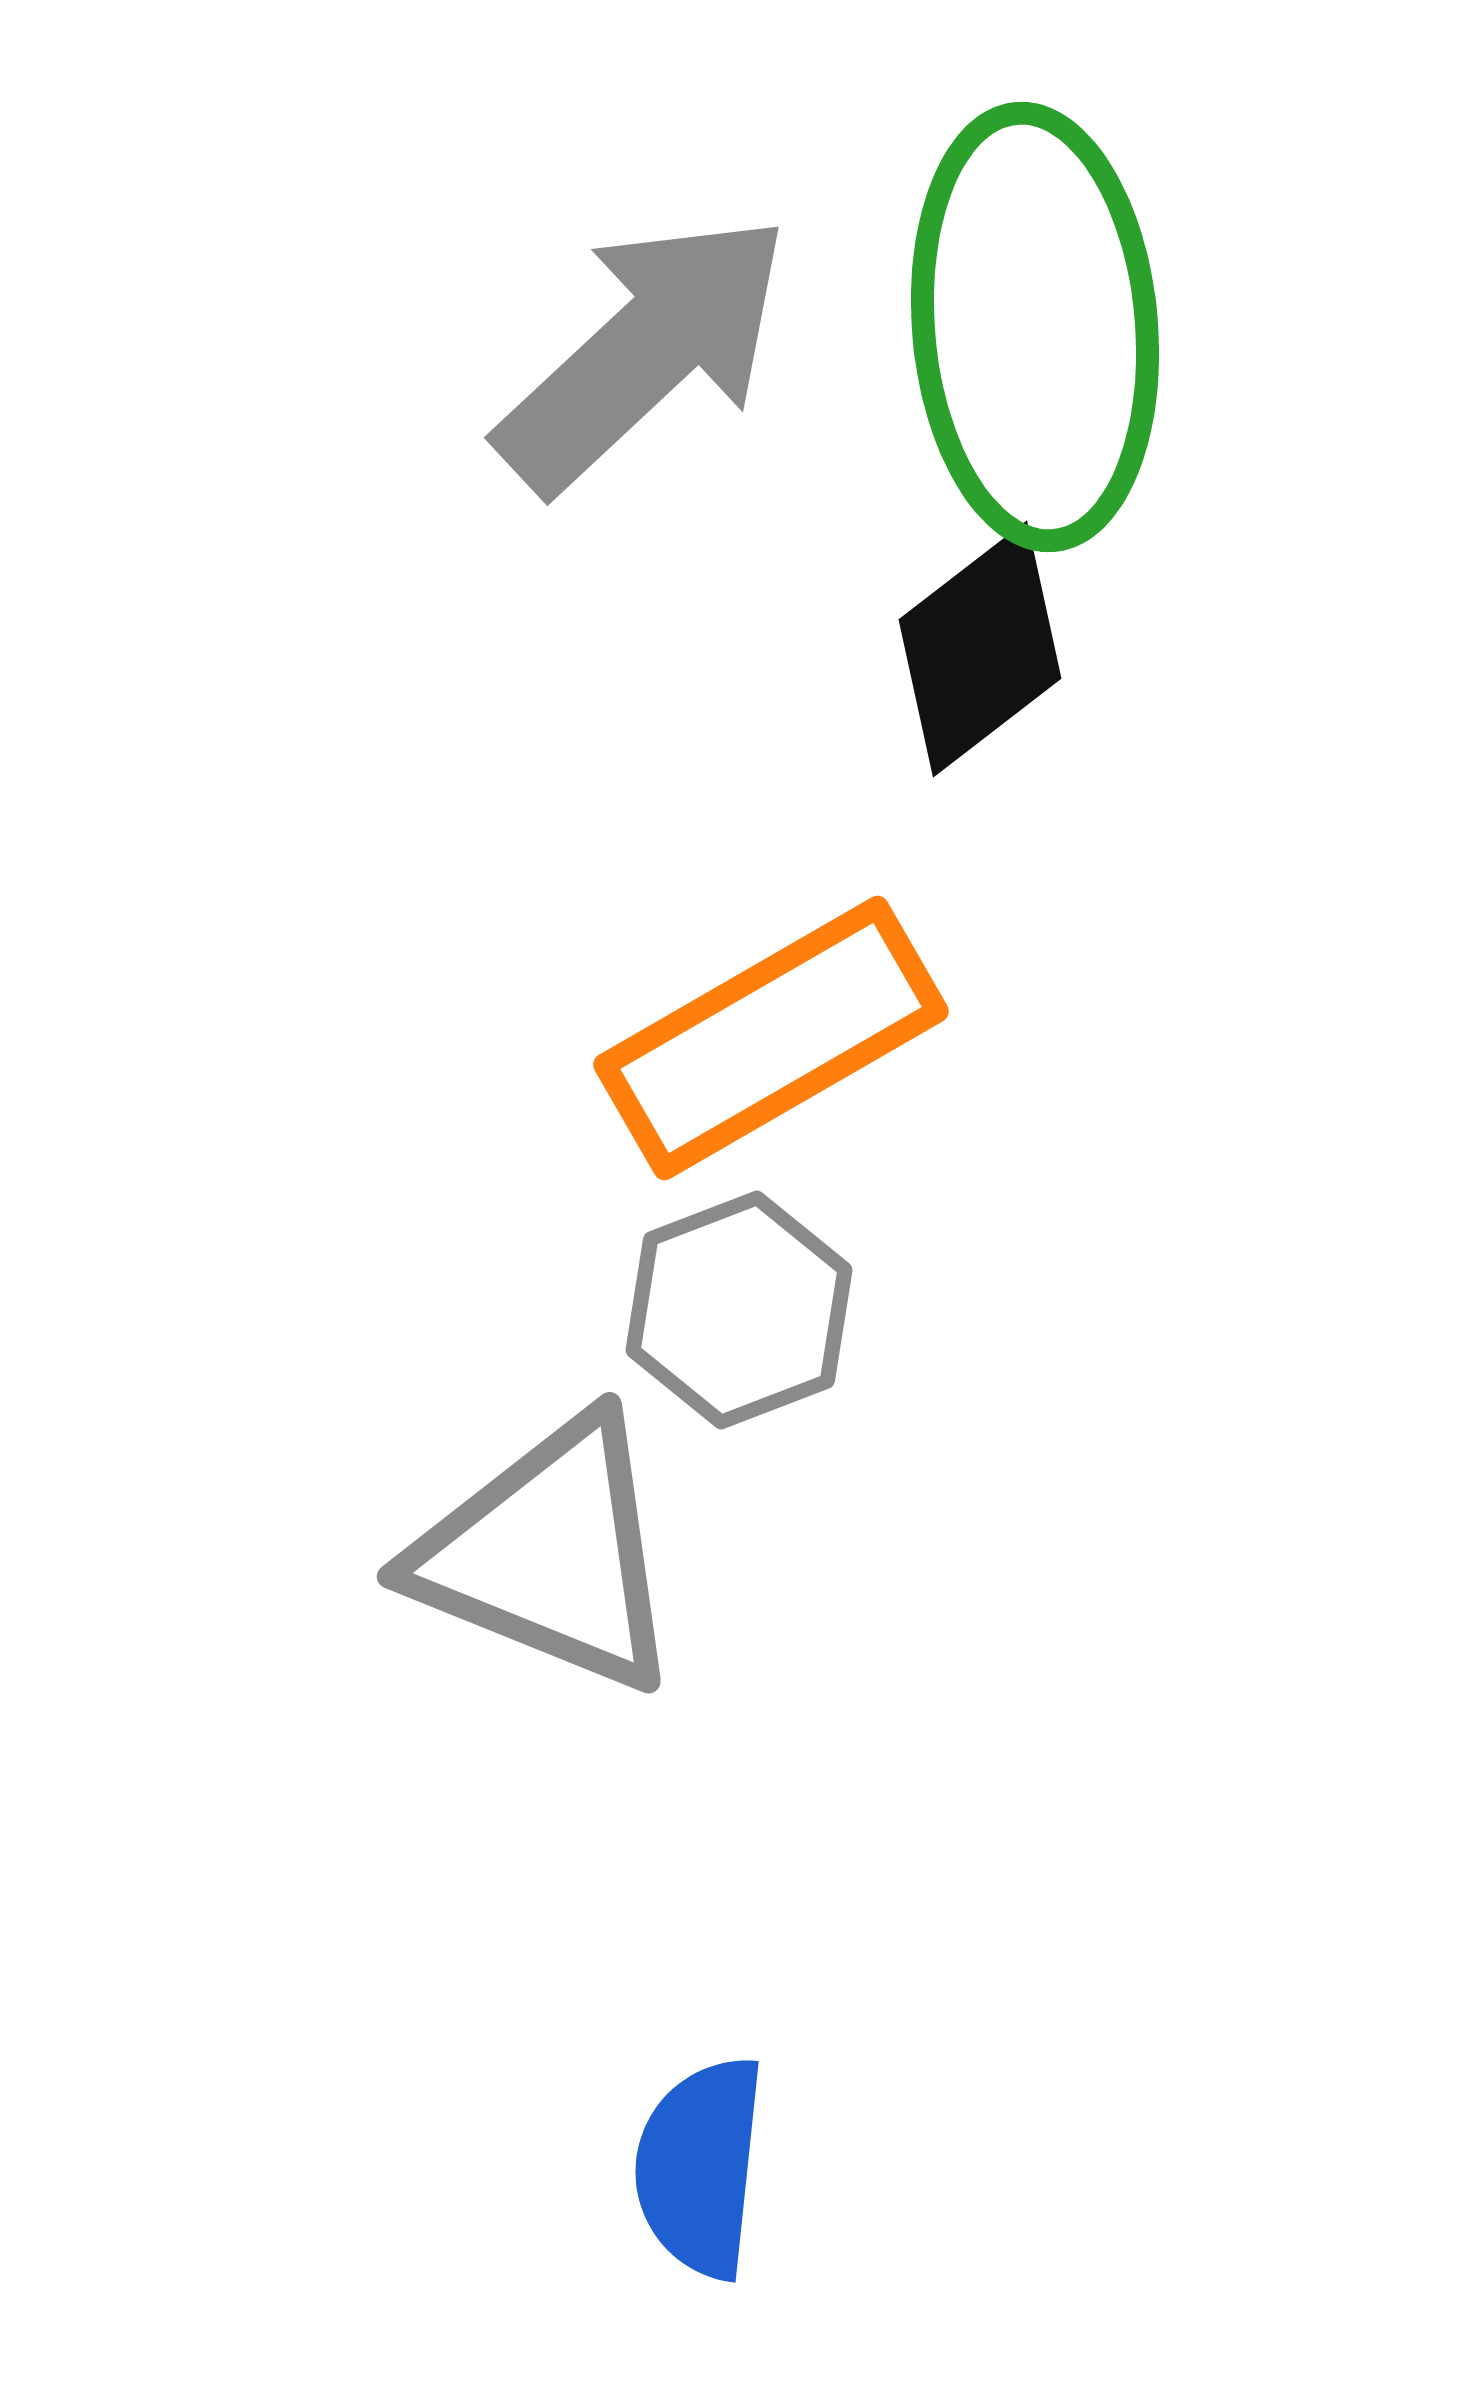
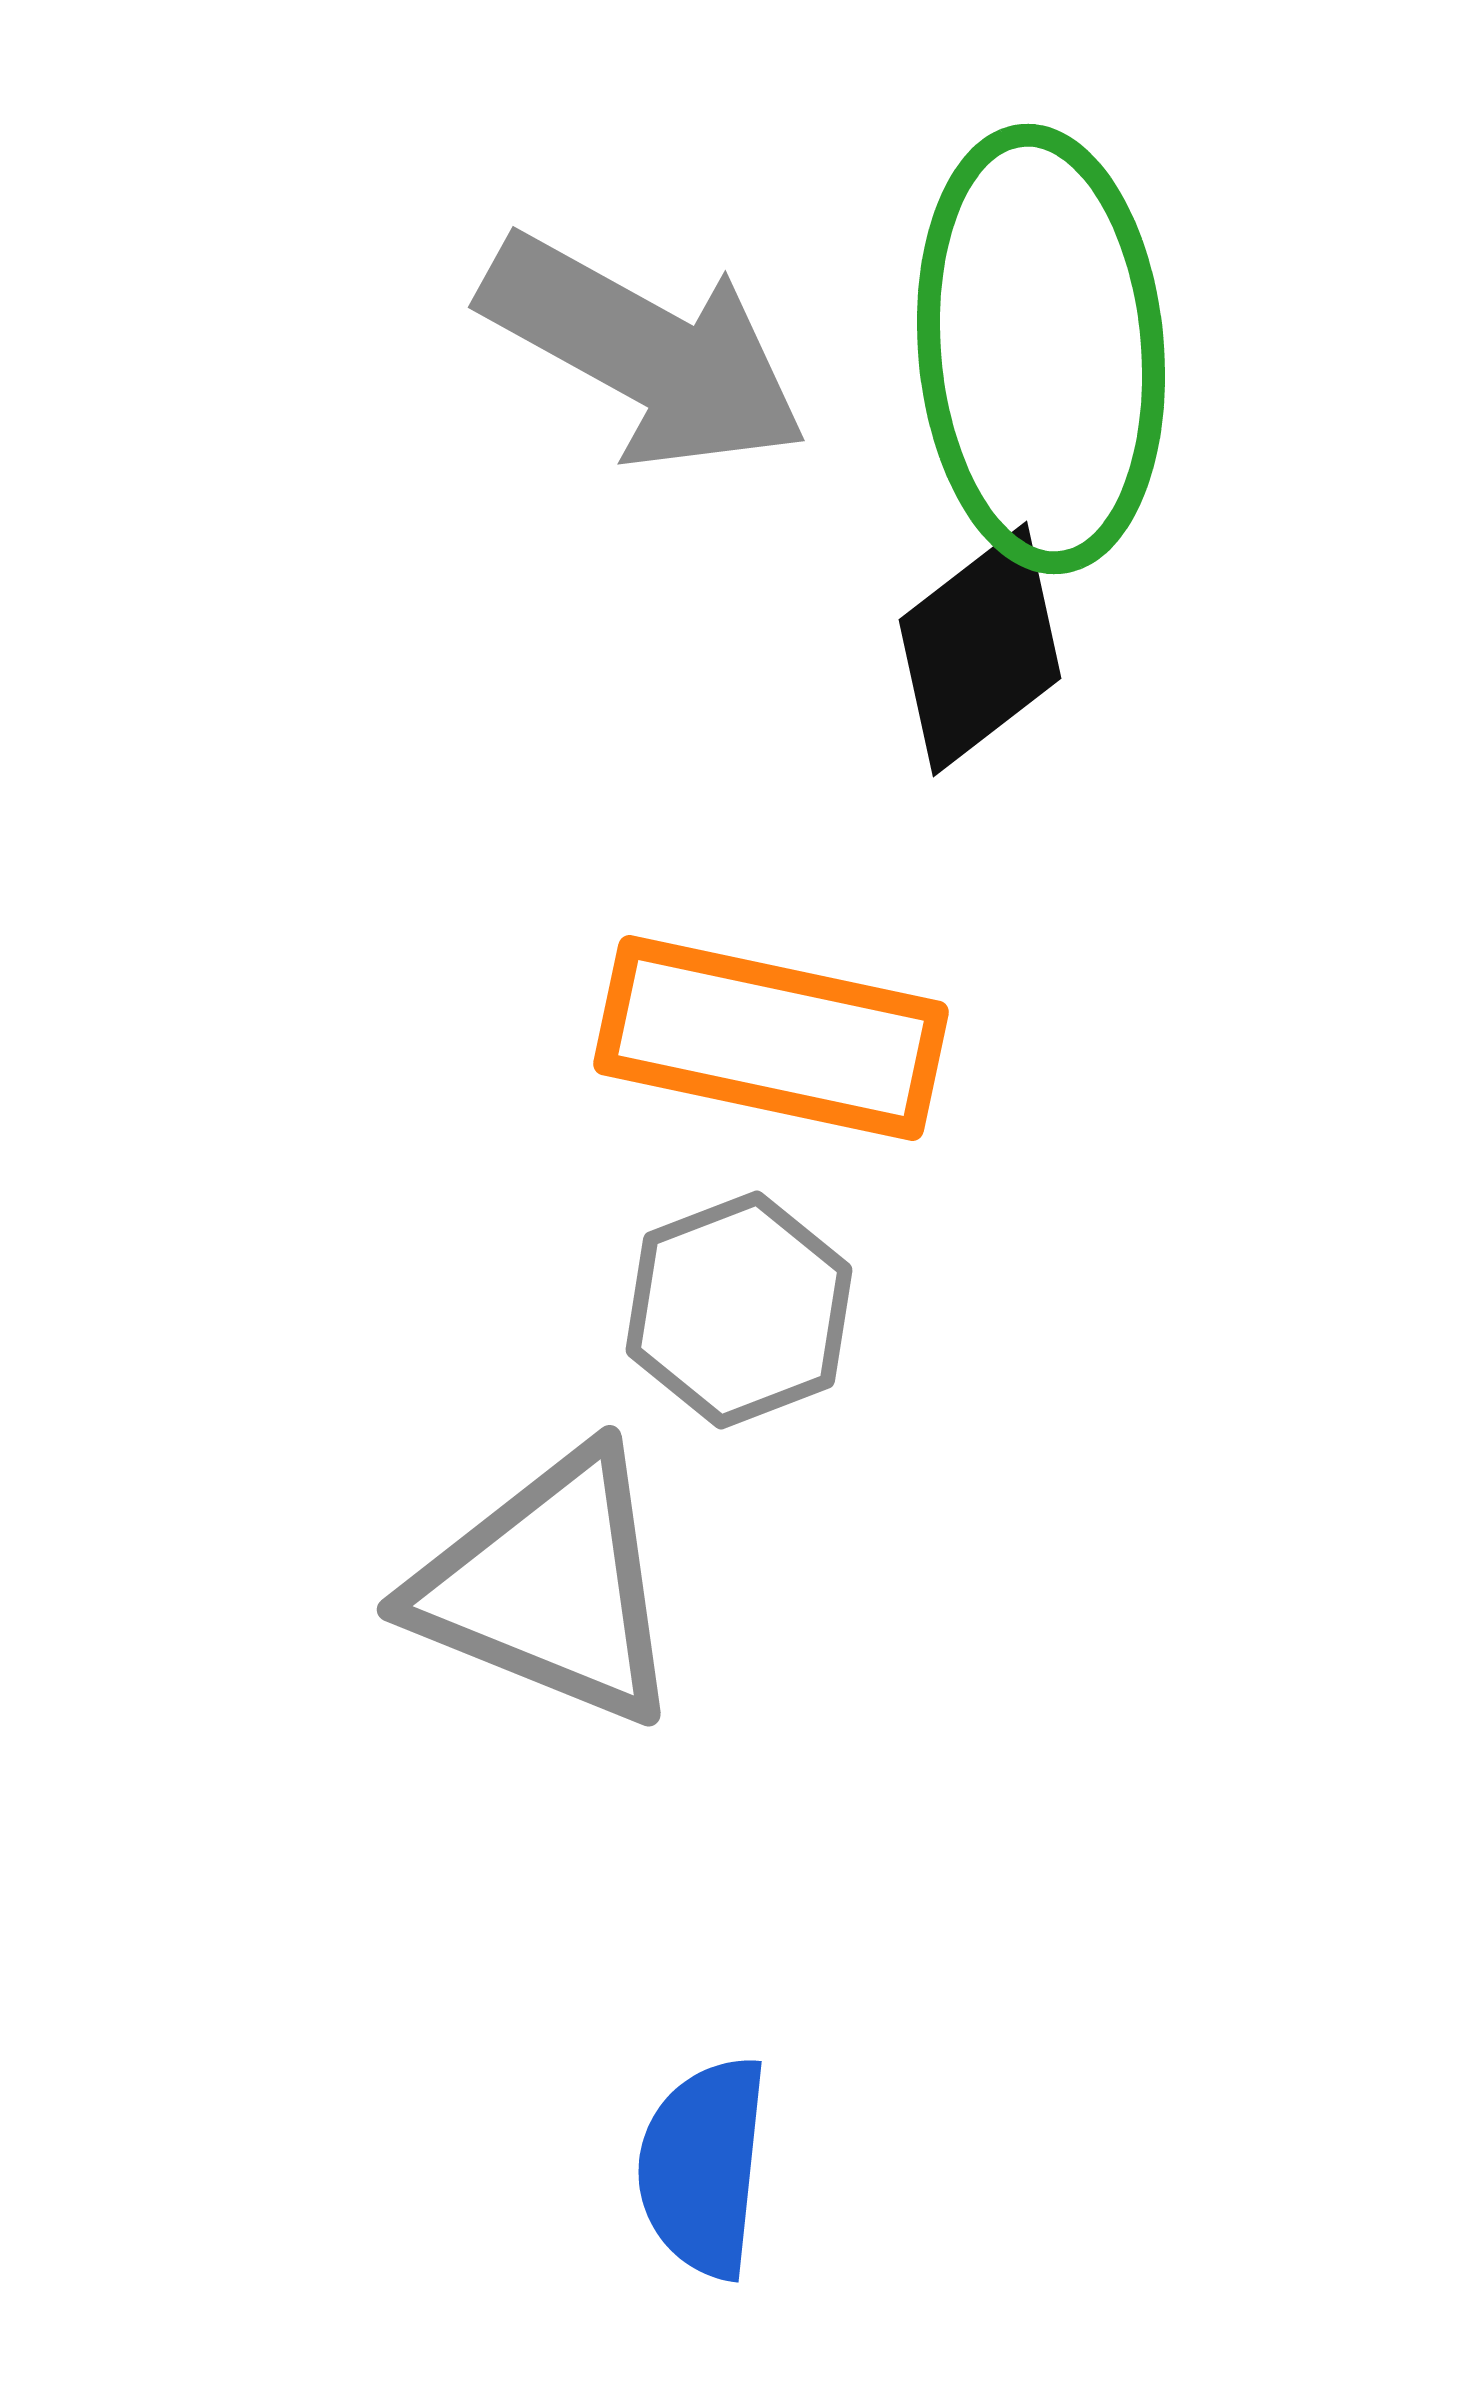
green ellipse: moved 6 px right, 22 px down
gray arrow: rotated 72 degrees clockwise
orange rectangle: rotated 42 degrees clockwise
gray triangle: moved 33 px down
blue semicircle: moved 3 px right
